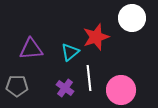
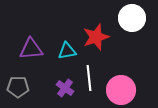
cyan triangle: moved 3 px left, 1 px up; rotated 30 degrees clockwise
gray pentagon: moved 1 px right, 1 px down
